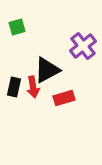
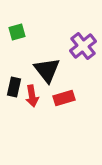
green square: moved 5 px down
black triangle: rotated 40 degrees counterclockwise
red arrow: moved 1 px left, 9 px down
